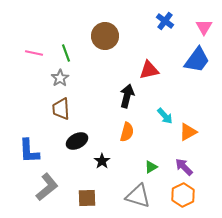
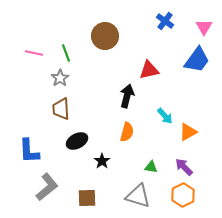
green triangle: rotated 40 degrees clockwise
